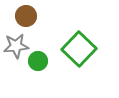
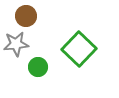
gray star: moved 2 px up
green circle: moved 6 px down
